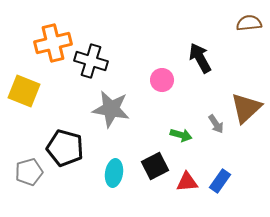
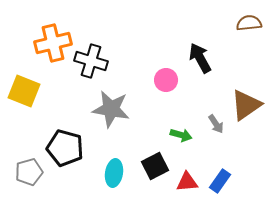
pink circle: moved 4 px right
brown triangle: moved 3 px up; rotated 8 degrees clockwise
